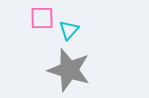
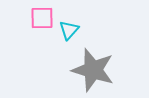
gray star: moved 24 px right
